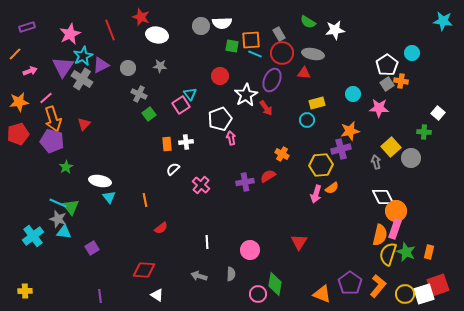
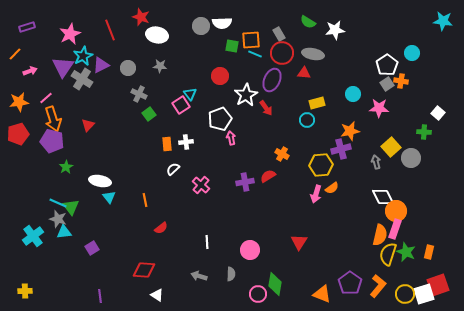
red triangle at (84, 124): moved 4 px right, 1 px down
cyan triangle at (64, 232): rotated 14 degrees counterclockwise
